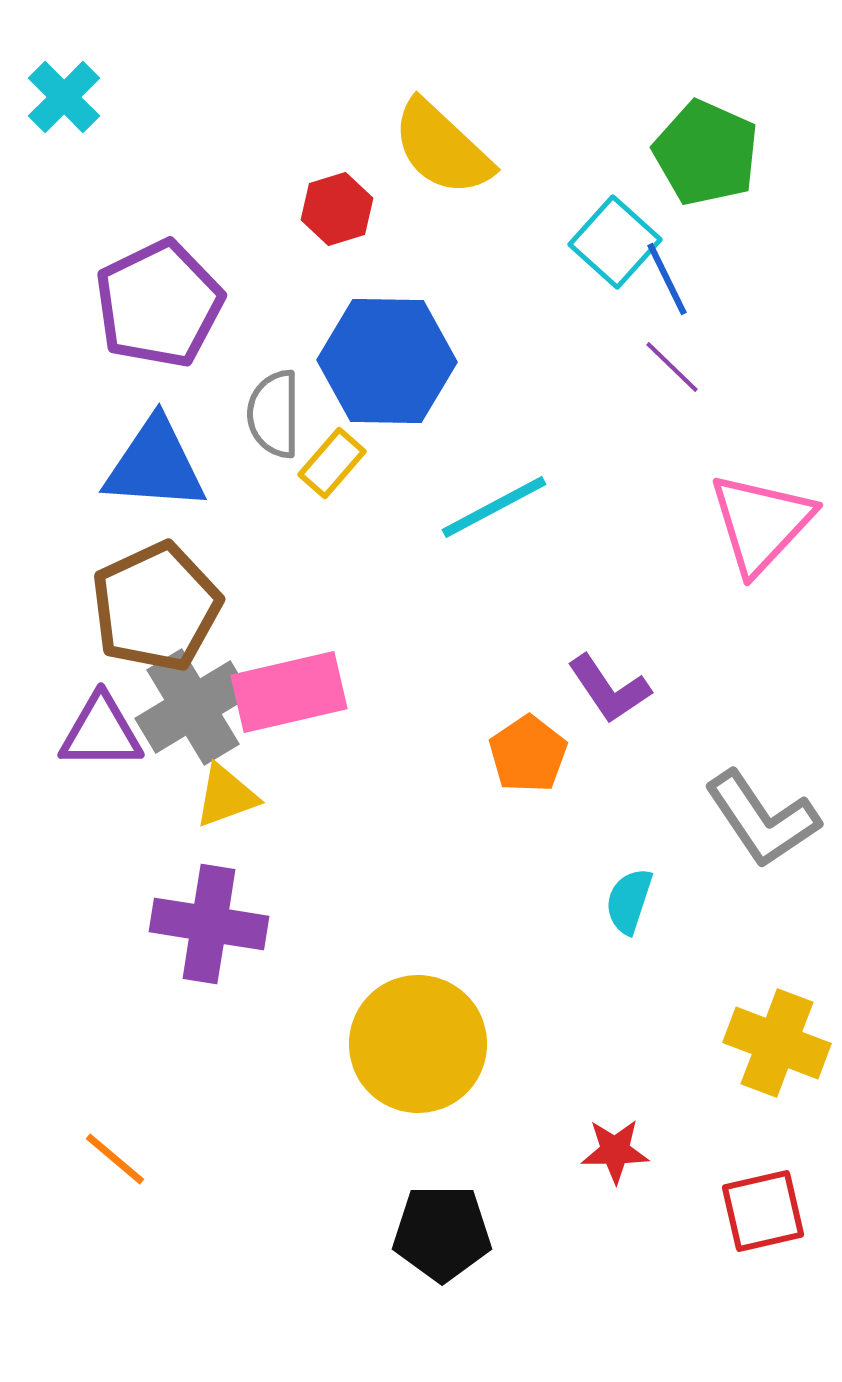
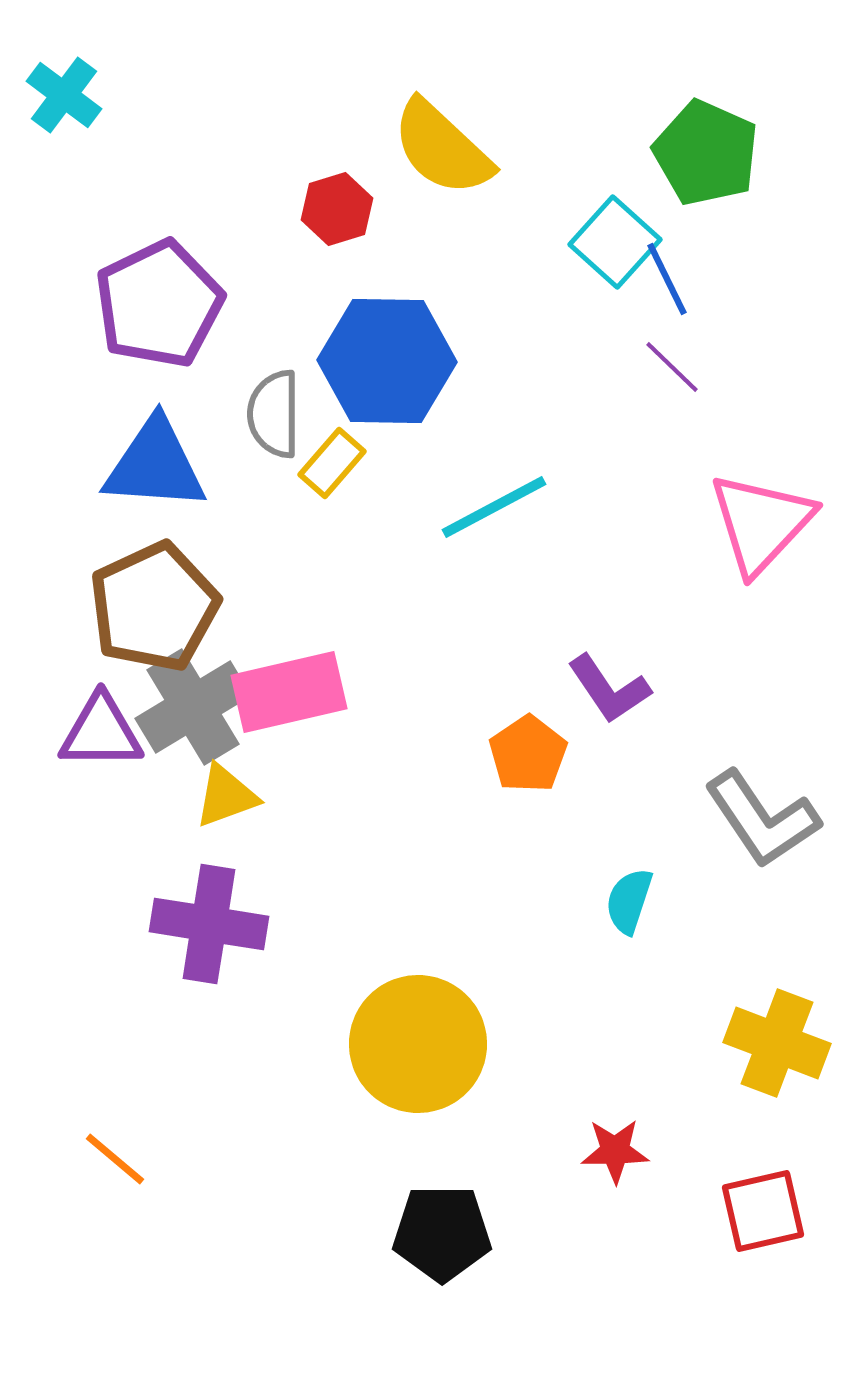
cyan cross: moved 2 px up; rotated 8 degrees counterclockwise
brown pentagon: moved 2 px left
